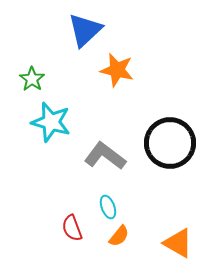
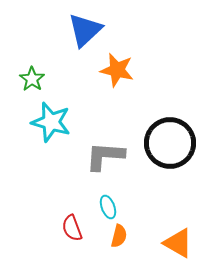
gray L-shape: rotated 33 degrees counterclockwise
orange semicircle: rotated 25 degrees counterclockwise
